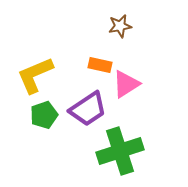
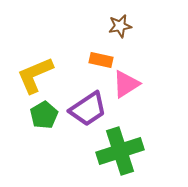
orange rectangle: moved 1 px right, 5 px up
green pentagon: rotated 12 degrees counterclockwise
